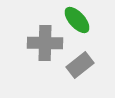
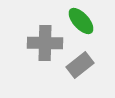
green ellipse: moved 4 px right, 1 px down
